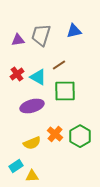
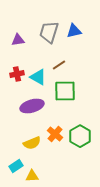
gray trapezoid: moved 8 px right, 3 px up
red cross: rotated 24 degrees clockwise
